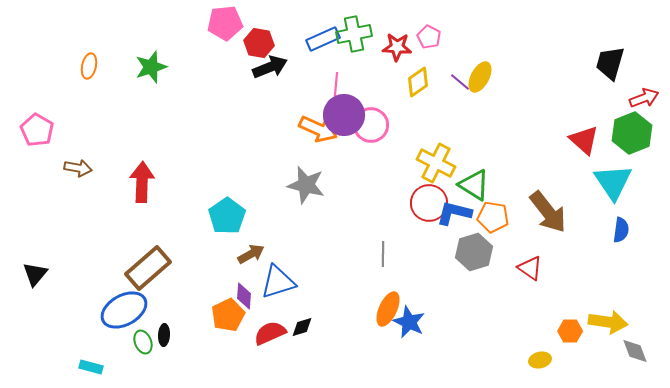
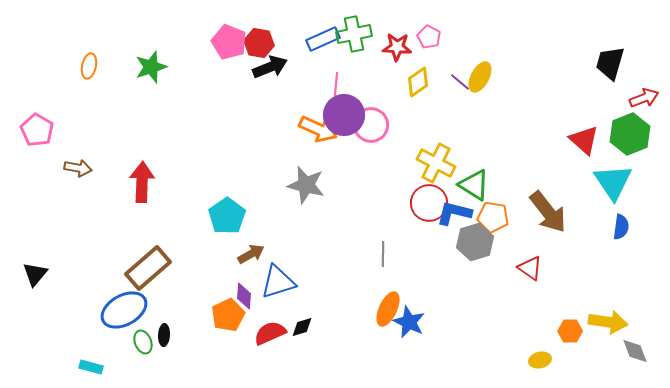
pink pentagon at (225, 23): moved 4 px right, 19 px down; rotated 28 degrees clockwise
green hexagon at (632, 133): moved 2 px left, 1 px down
blue semicircle at (621, 230): moved 3 px up
gray hexagon at (474, 252): moved 1 px right, 10 px up
